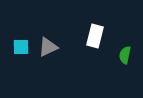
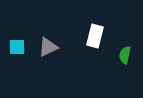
cyan square: moved 4 px left
